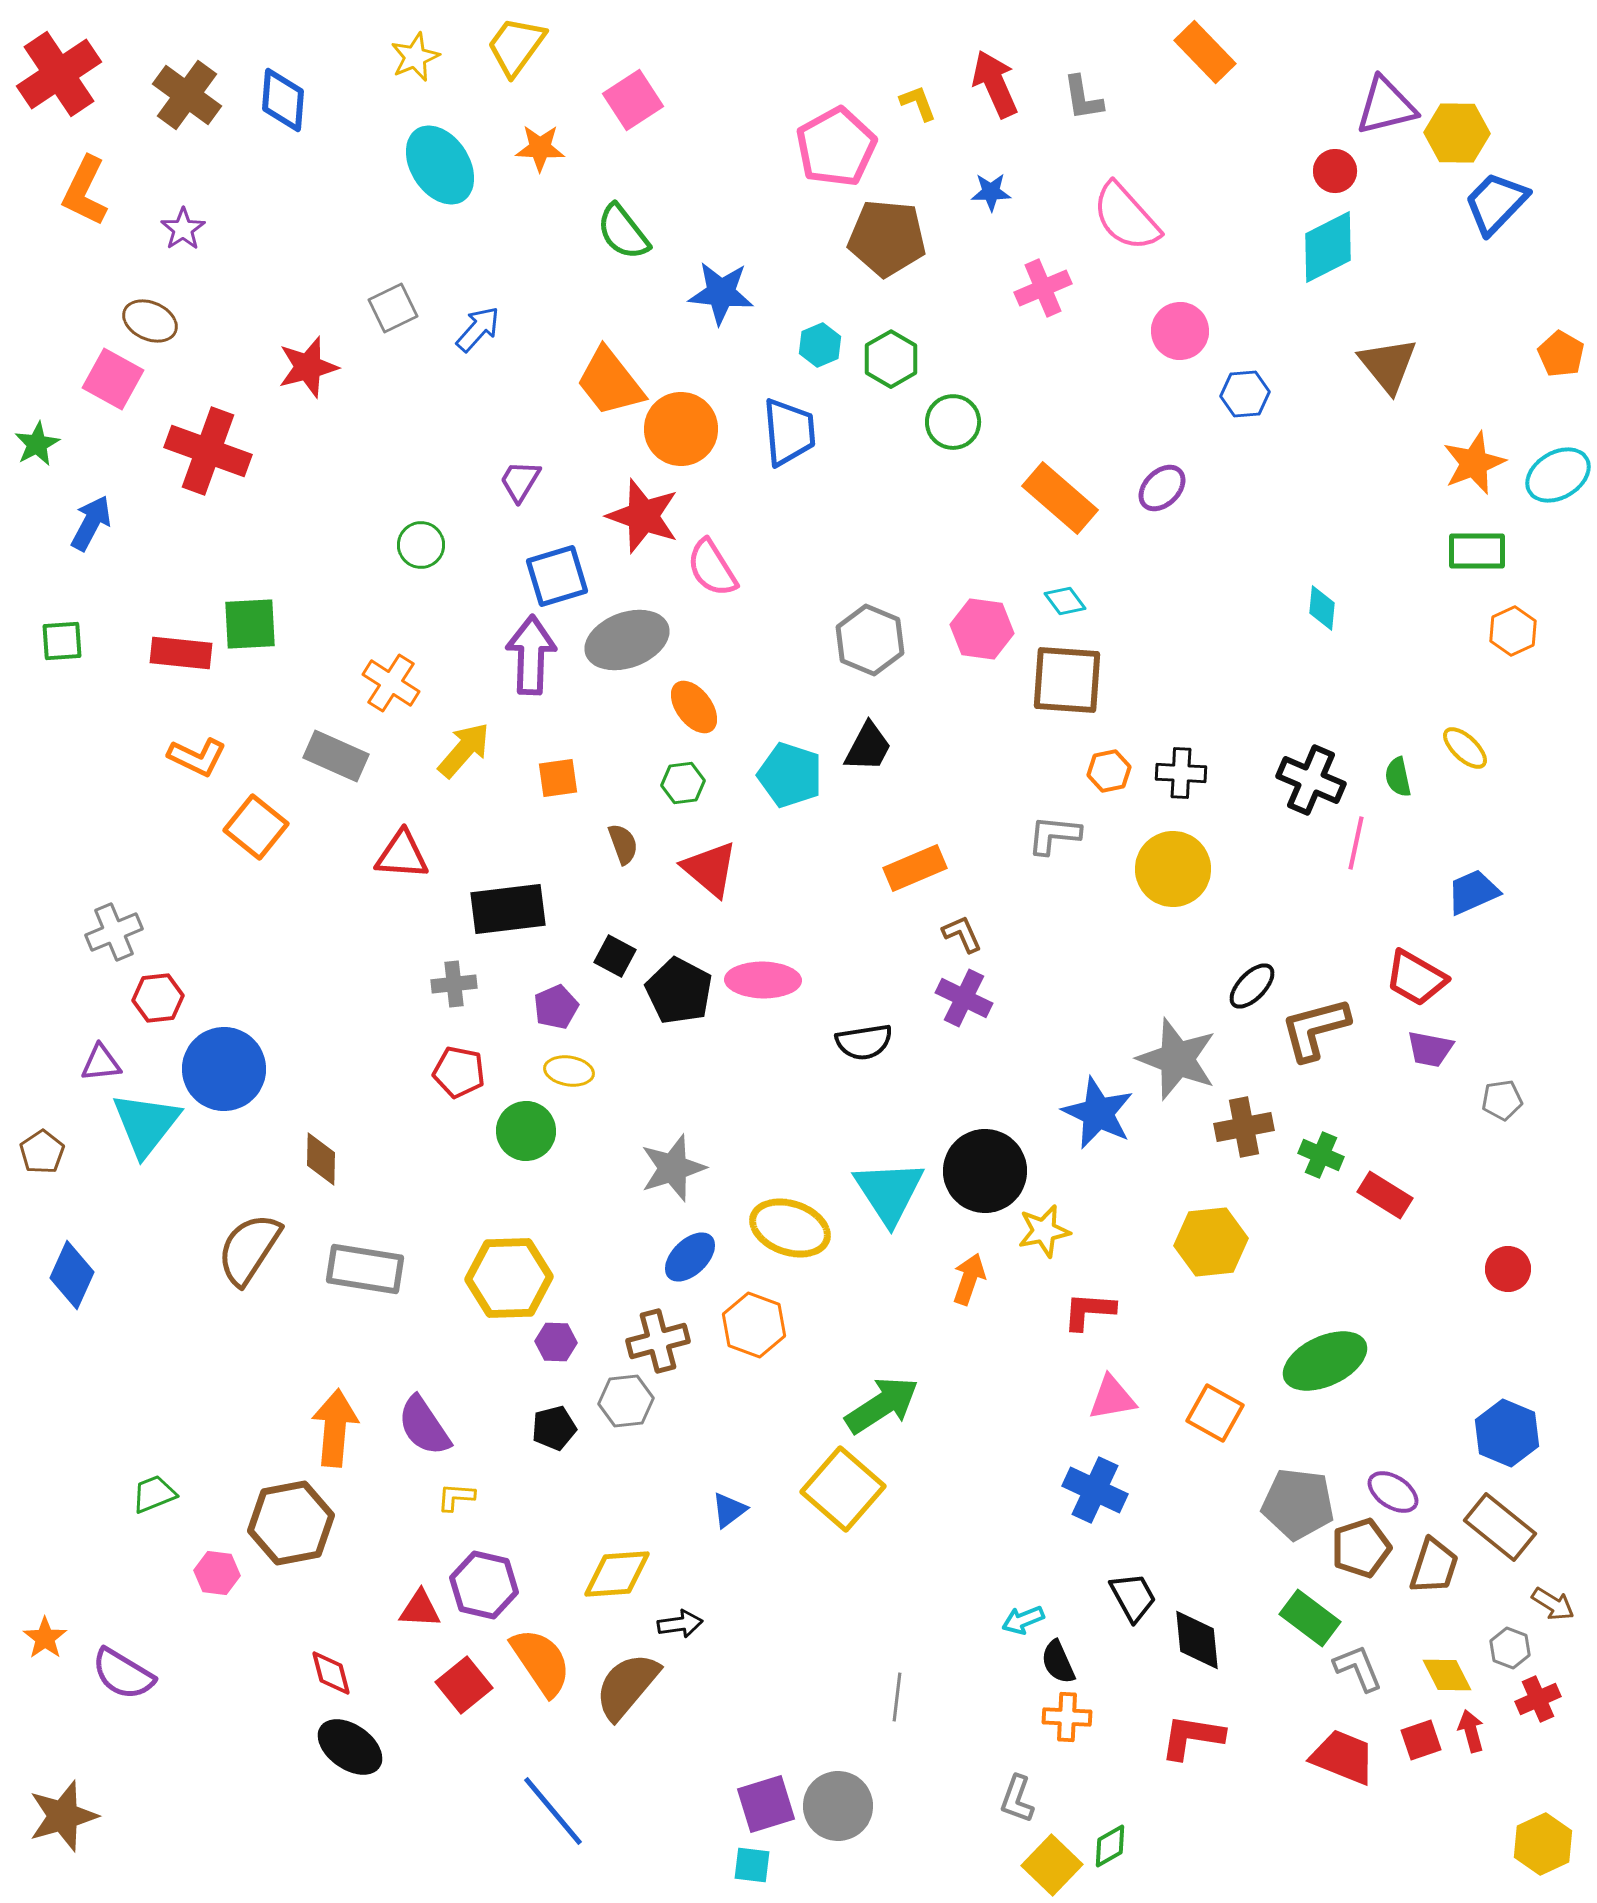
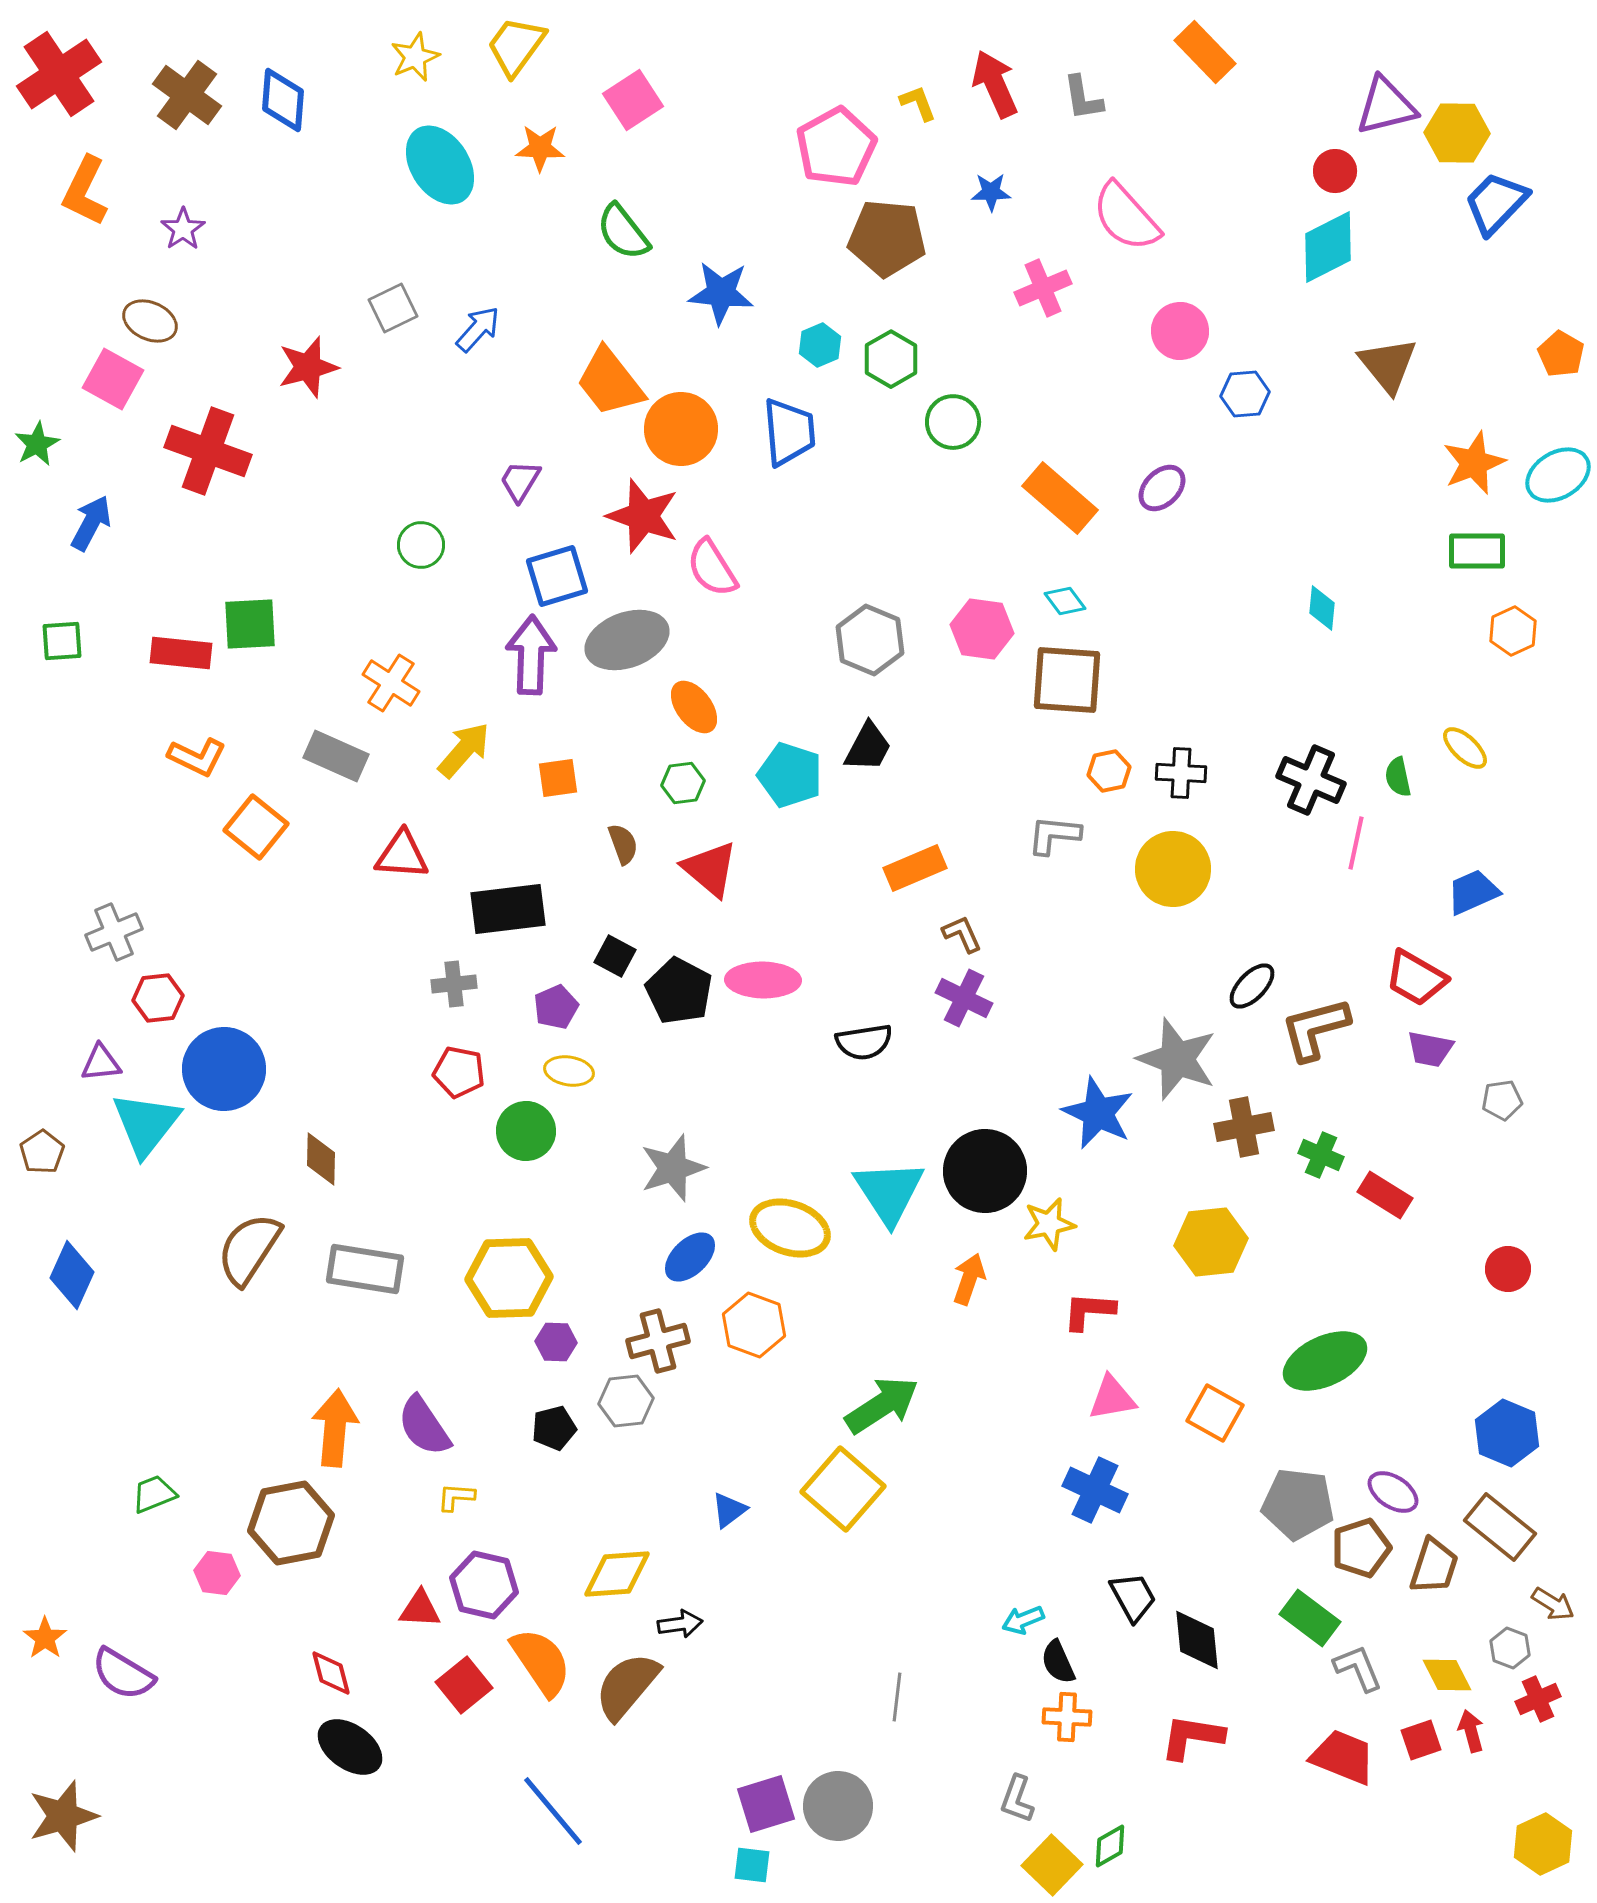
yellow star at (1044, 1231): moved 5 px right, 7 px up
